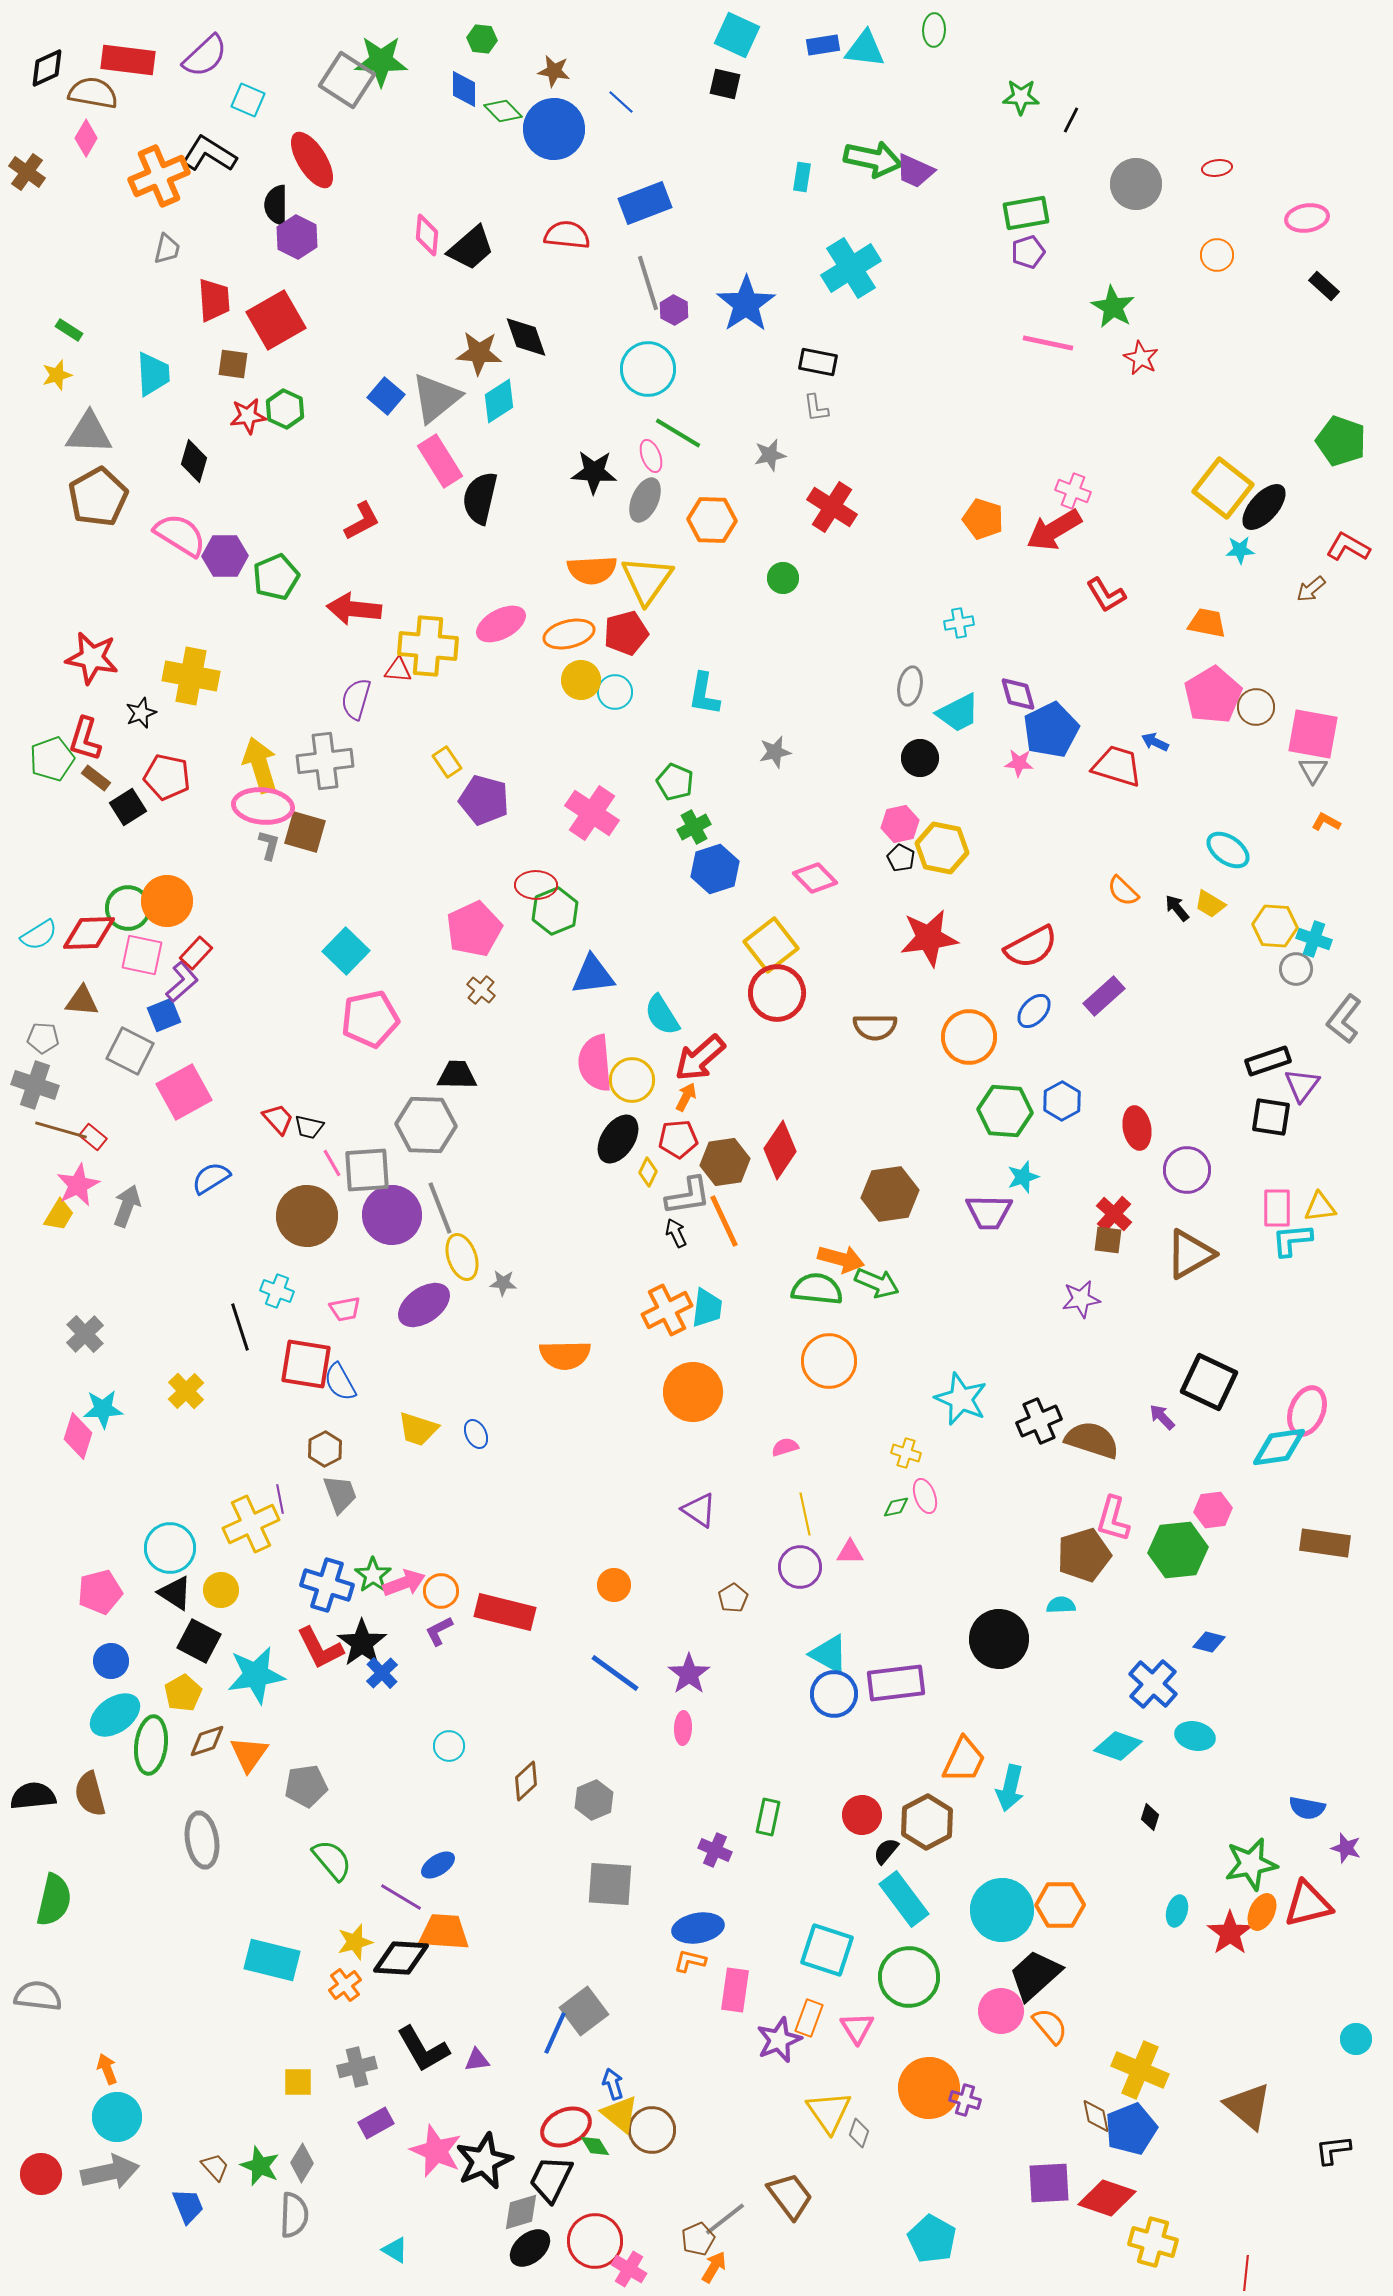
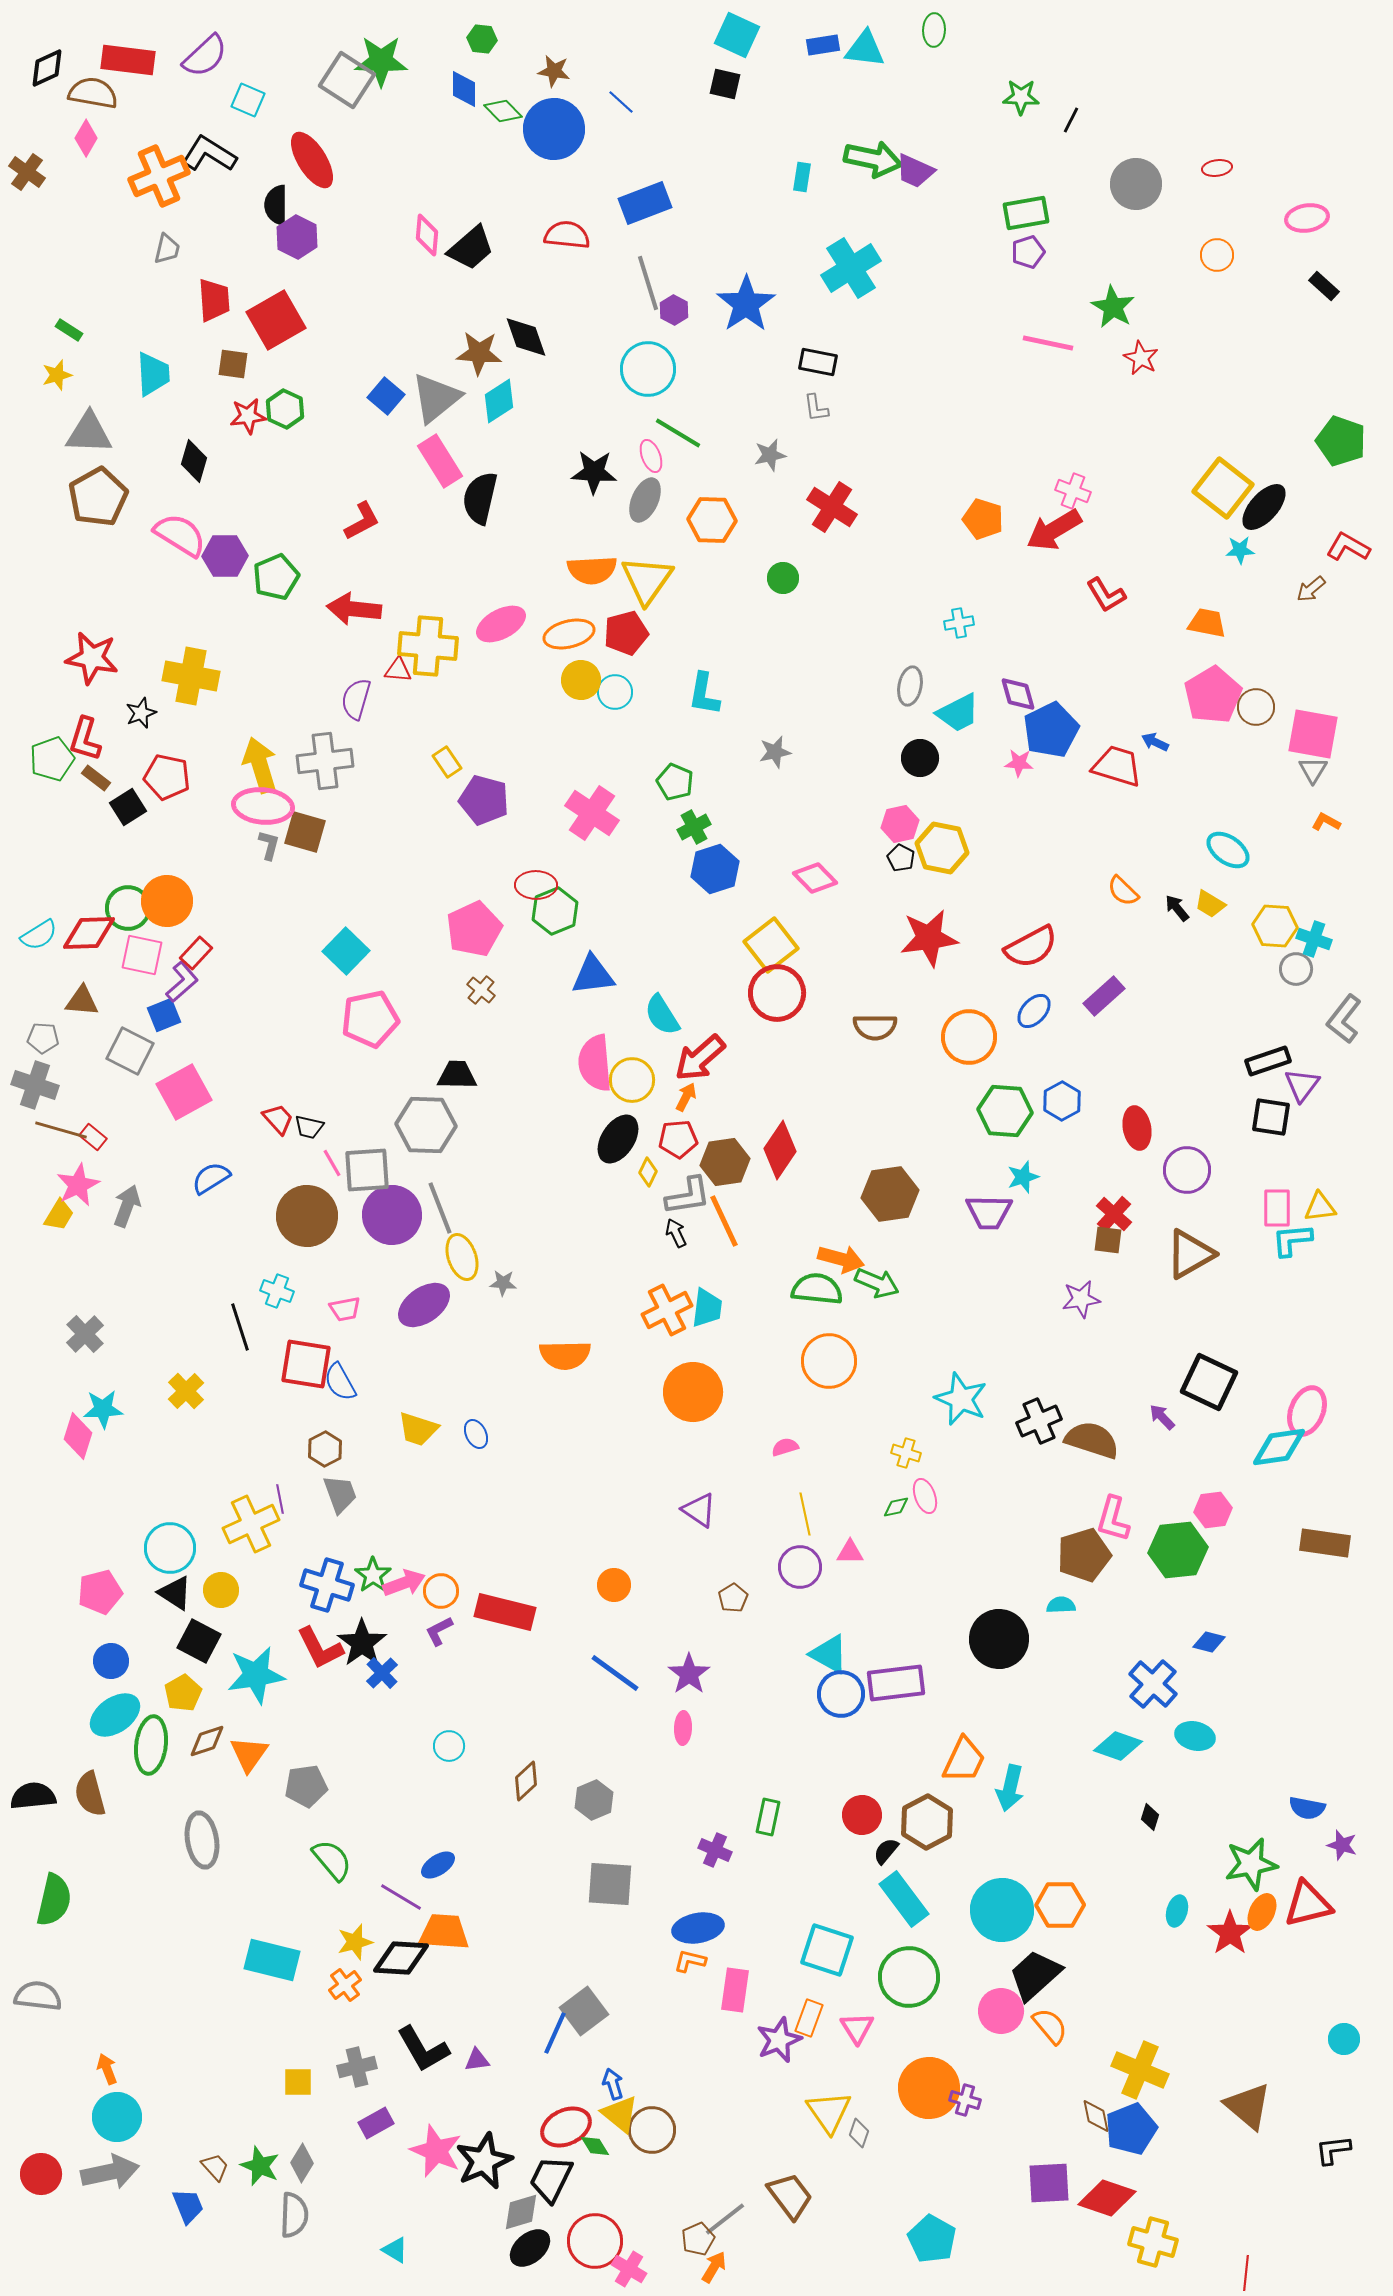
blue circle at (834, 1694): moved 7 px right
purple star at (1346, 1848): moved 4 px left, 3 px up
cyan circle at (1356, 2039): moved 12 px left
